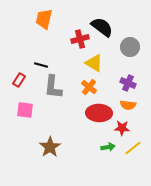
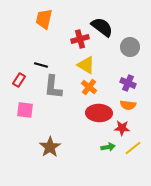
yellow triangle: moved 8 px left, 2 px down
